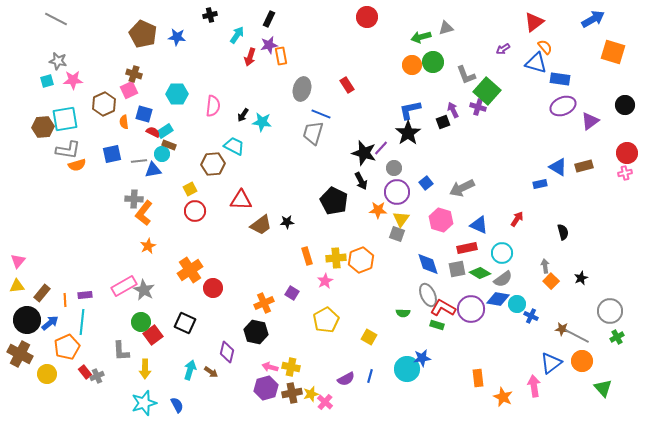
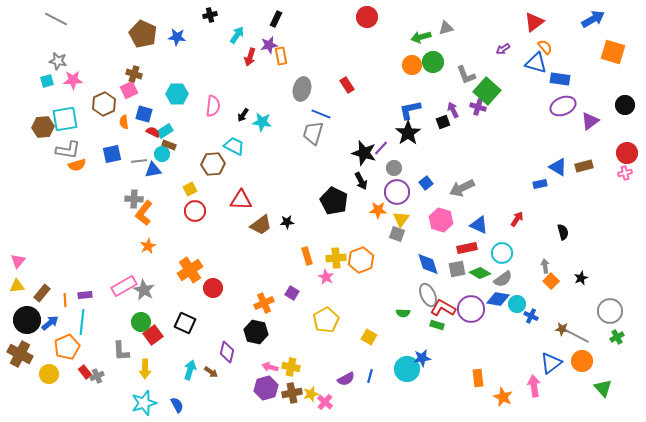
black rectangle at (269, 19): moved 7 px right
pink star at (325, 281): moved 1 px right, 4 px up; rotated 14 degrees counterclockwise
yellow circle at (47, 374): moved 2 px right
